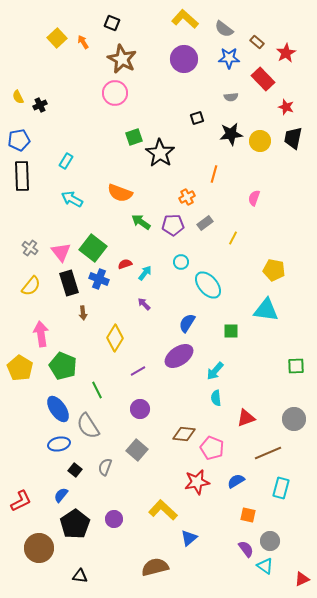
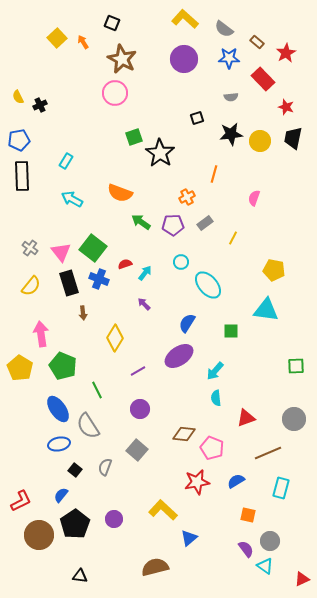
brown circle at (39, 548): moved 13 px up
